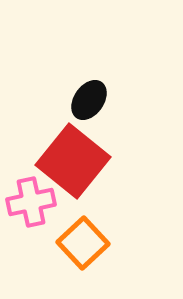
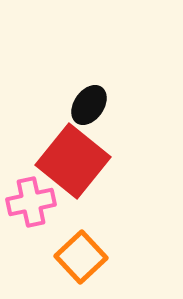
black ellipse: moved 5 px down
orange square: moved 2 px left, 14 px down
